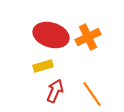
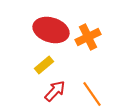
red ellipse: moved 5 px up
yellow rectangle: moved 1 px right, 1 px up; rotated 24 degrees counterclockwise
red arrow: rotated 20 degrees clockwise
